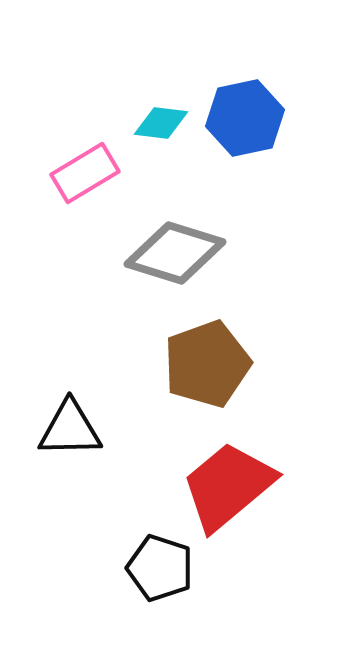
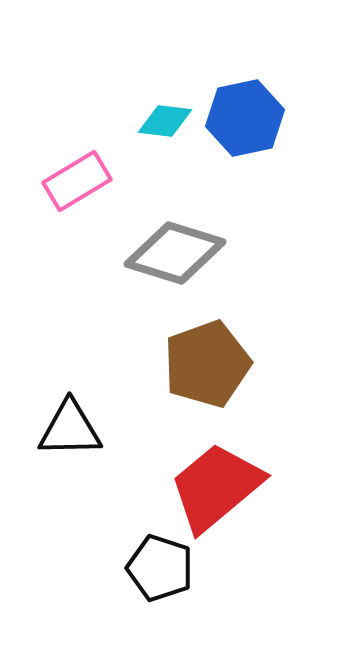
cyan diamond: moved 4 px right, 2 px up
pink rectangle: moved 8 px left, 8 px down
red trapezoid: moved 12 px left, 1 px down
